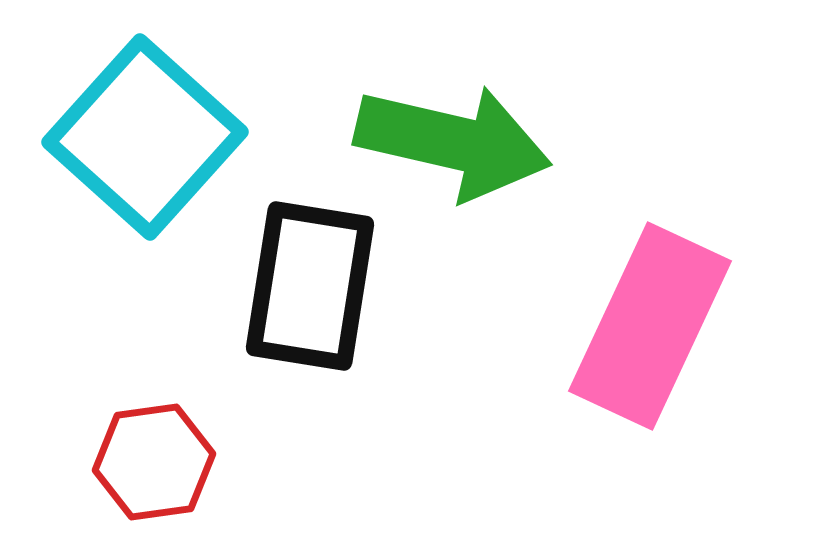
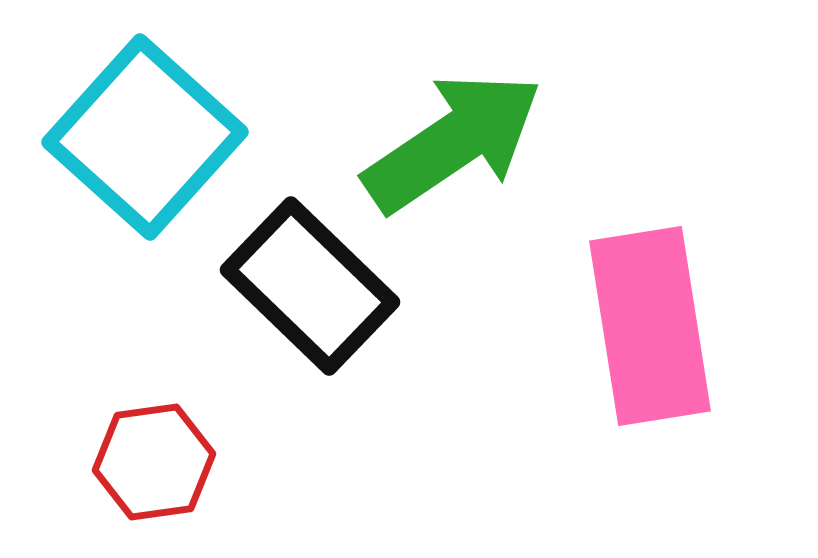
green arrow: rotated 47 degrees counterclockwise
black rectangle: rotated 55 degrees counterclockwise
pink rectangle: rotated 34 degrees counterclockwise
